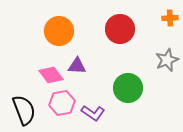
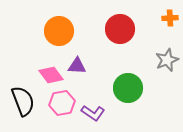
black semicircle: moved 1 px left, 9 px up
